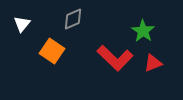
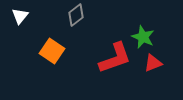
gray diamond: moved 3 px right, 4 px up; rotated 15 degrees counterclockwise
white triangle: moved 2 px left, 8 px up
green star: moved 6 px down; rotated 10 degrees counterclockwise
red L-shape: rotated 63 degrees counterclockwise
